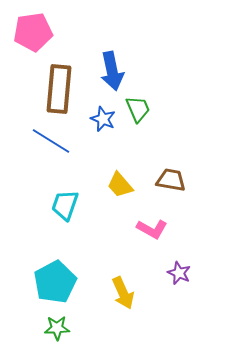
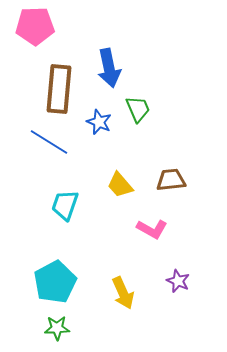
pink pentagon: moved 2 px right, 6 px up; rotated 6 degrees clockwise
blue arrow: moved 3 px left, 3 px up
blue star: moved 4 px left, 3 px down
blue line: moved 2 px left, 1 px down
brown trapezoid: rotated 16 degrees counterclockwise
purple star: moved 1 px left, 8 px down
